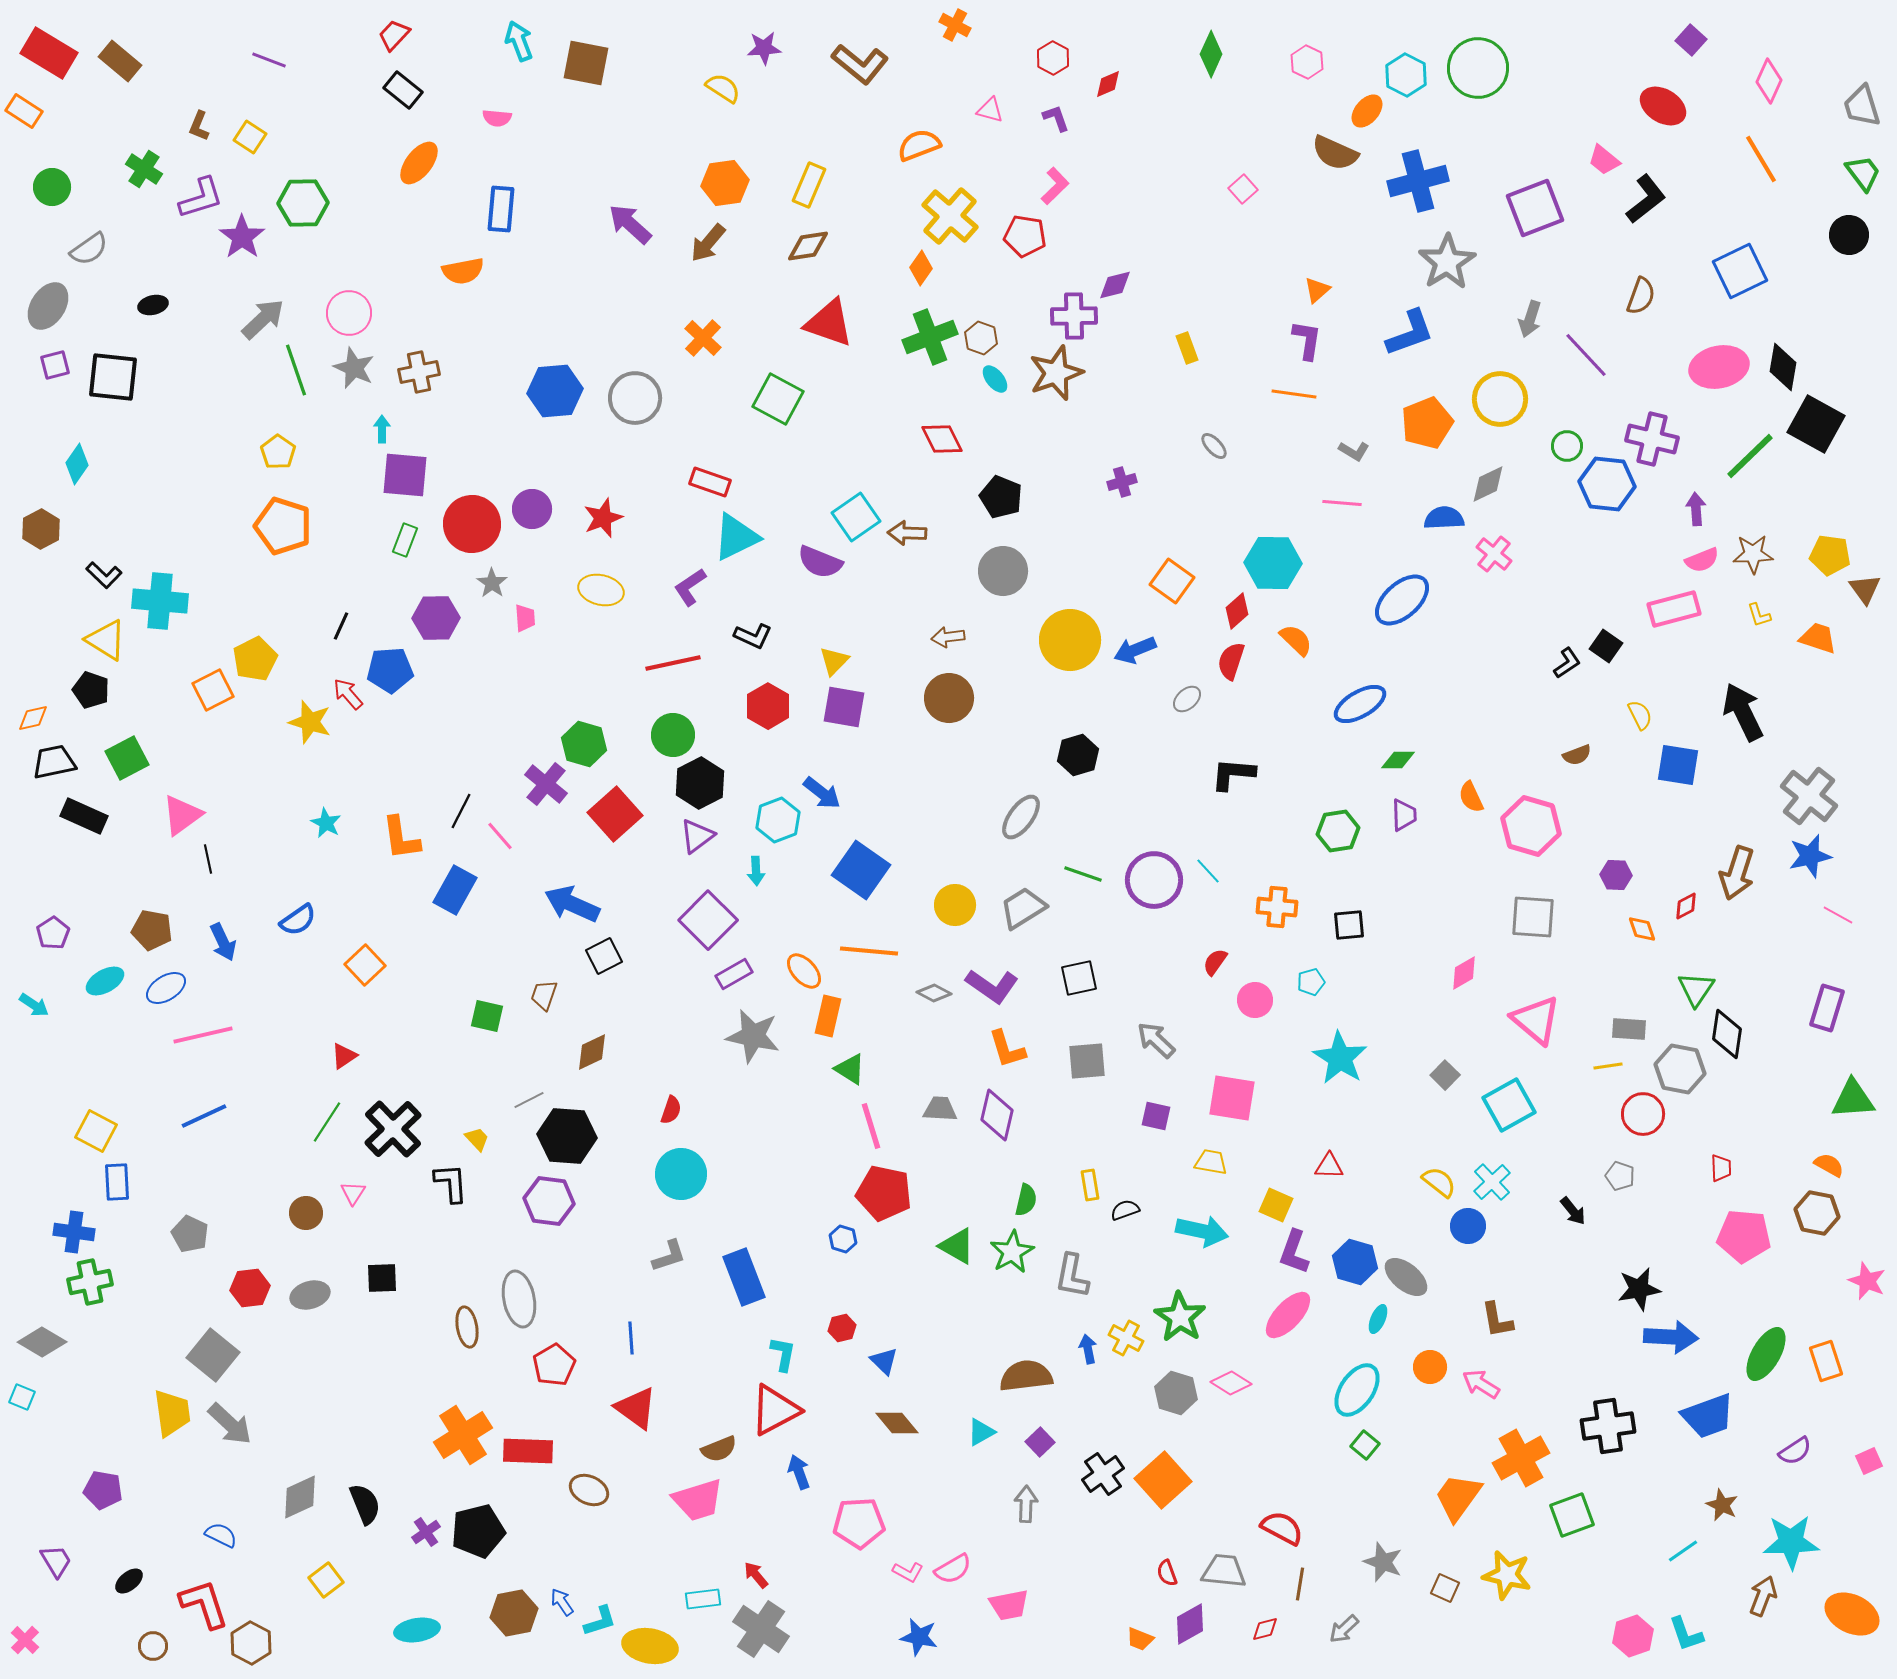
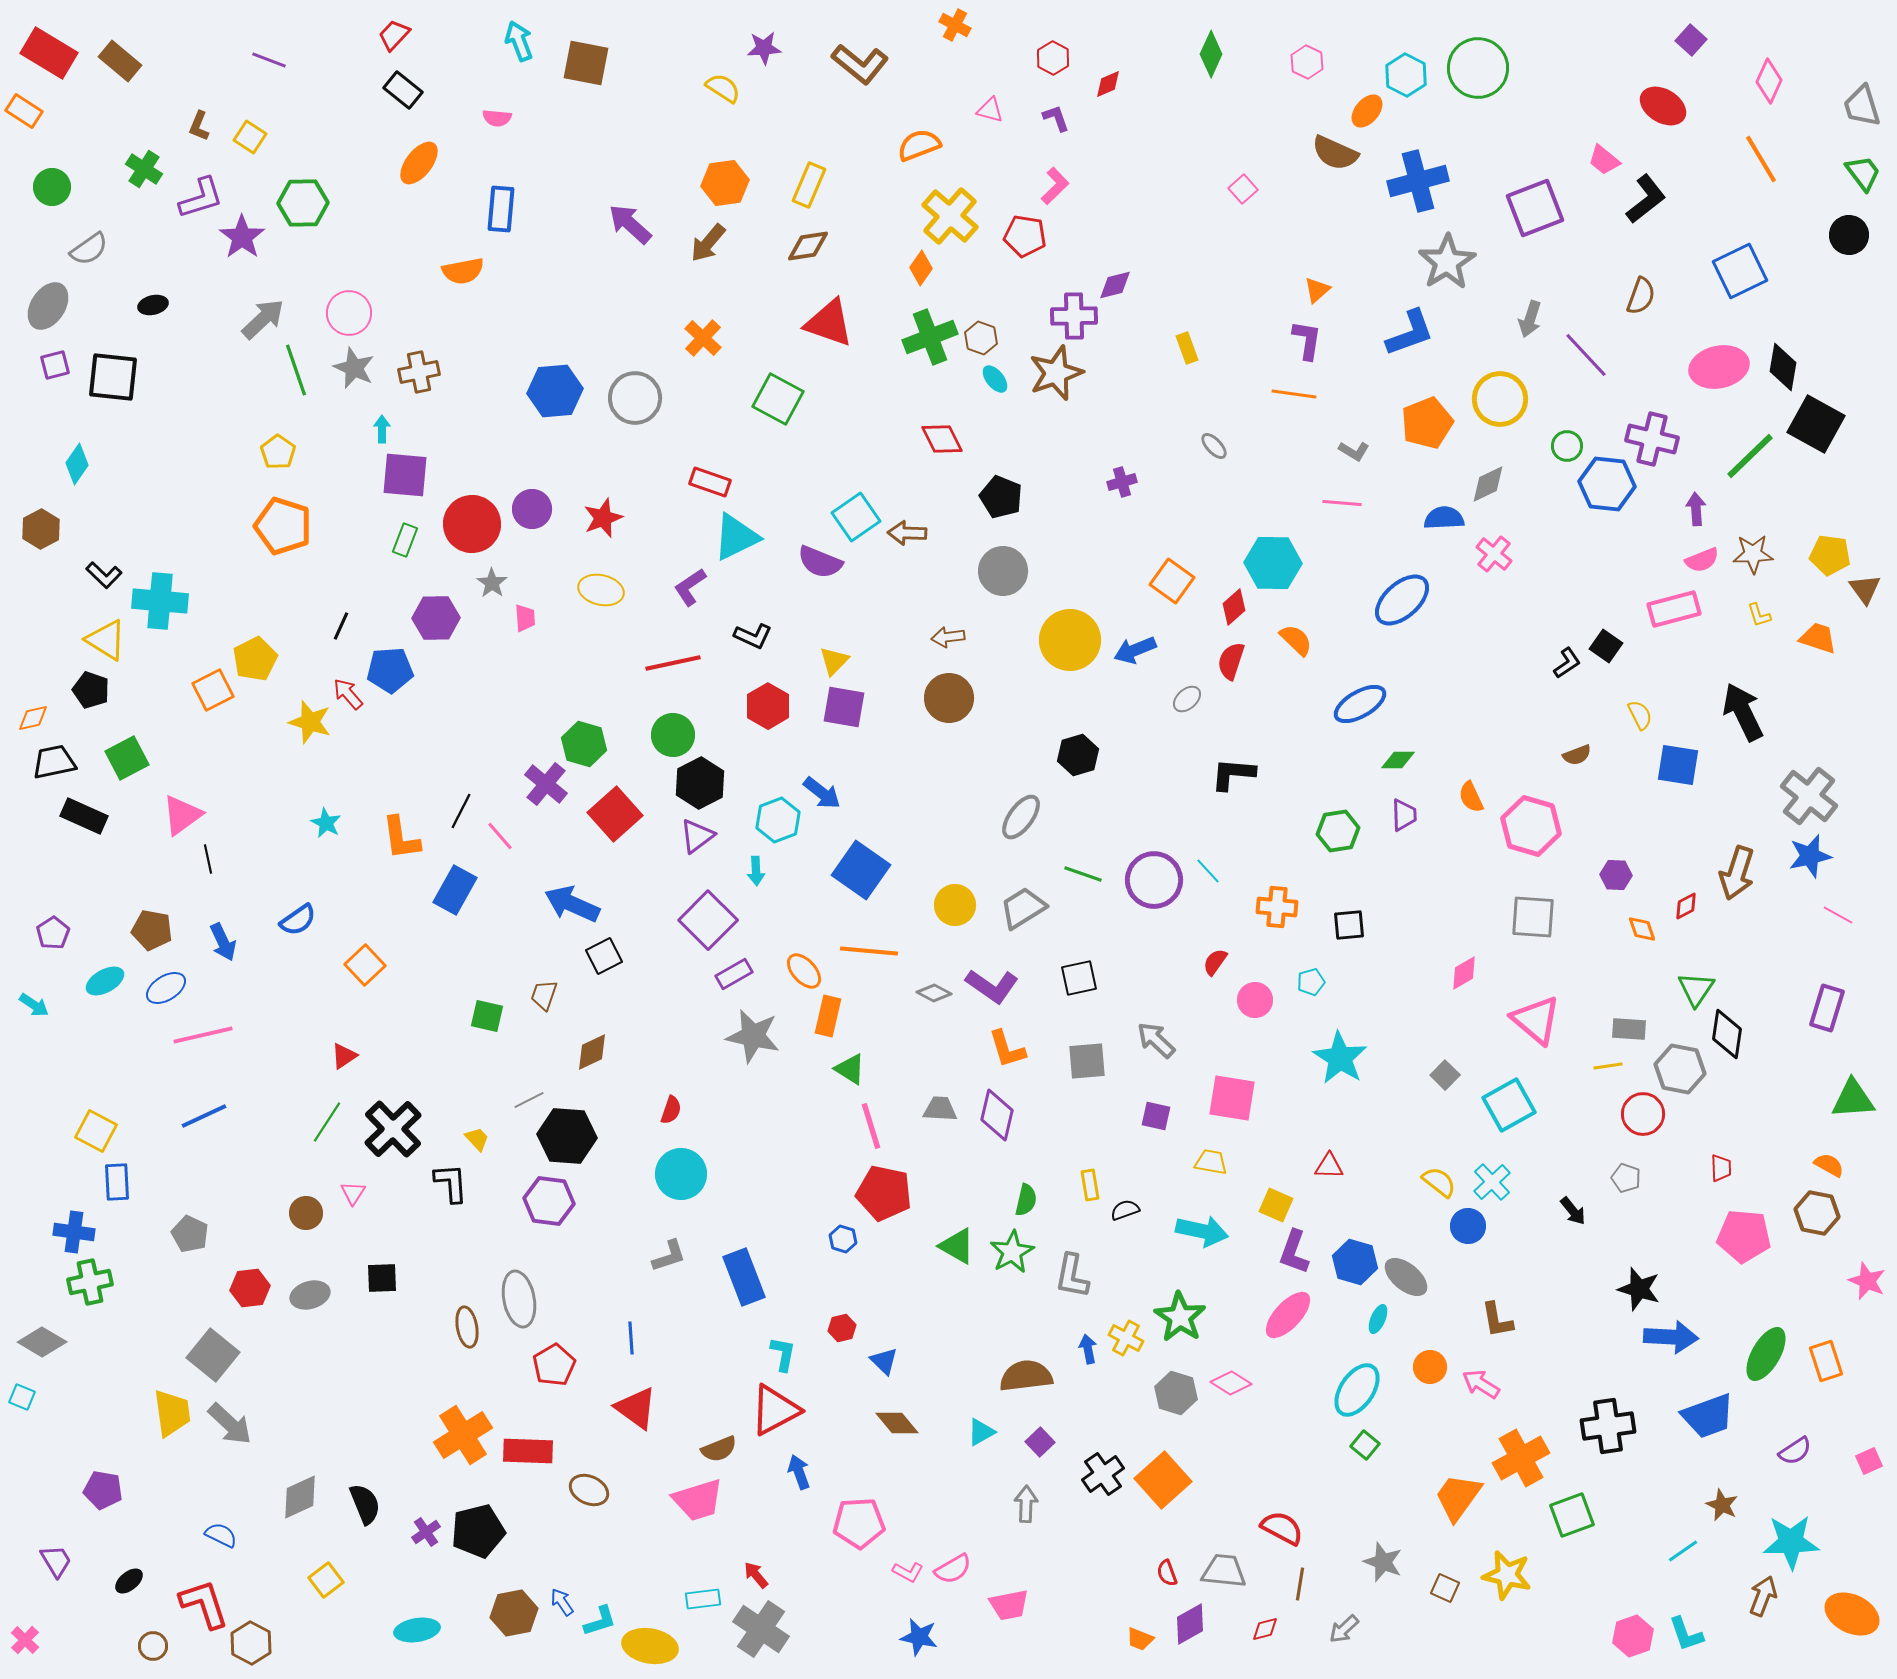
red diamond at (1237, 611): moved 3 px left, 4 px up
gray pentagon at (1620, 1176): moved 6 px right, 2 px down
black star at (1639, 1289): rotated 27 degrees clockwise
